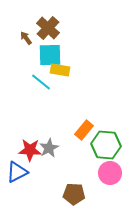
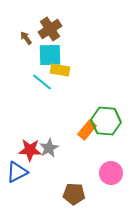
brown cross: moved 2 px right, 1 px down; rotated 15 degrees clockwise
cyan line: moved 1 px right
orange rectangle: moved 3 px right
green hexagon: moved 24 px up
pink circle: moved 1 px right
